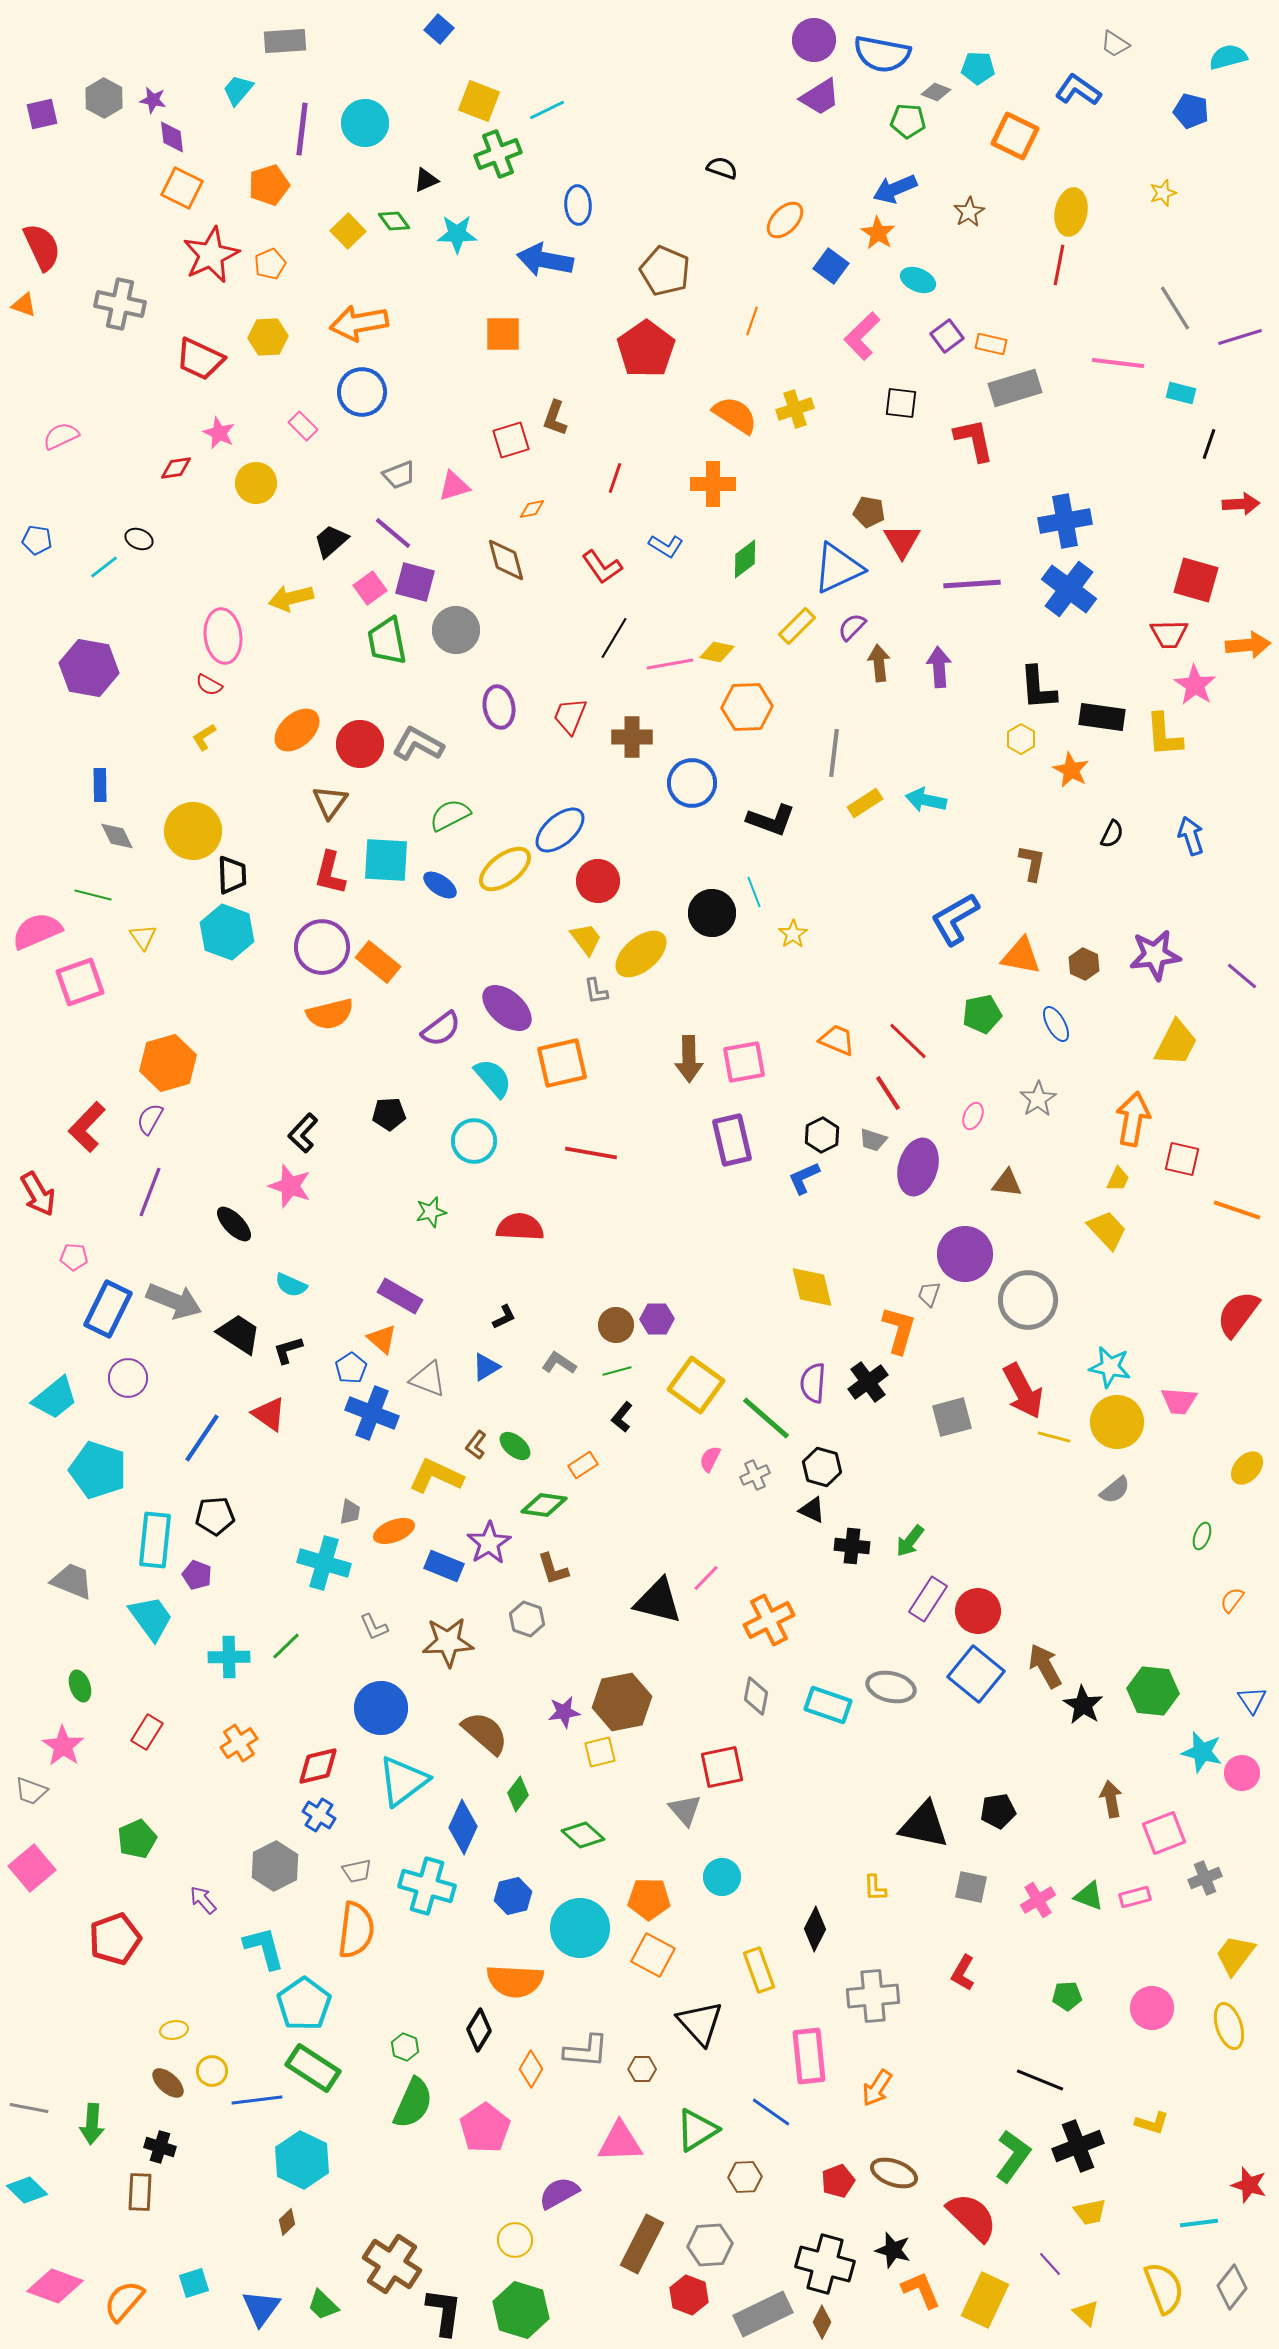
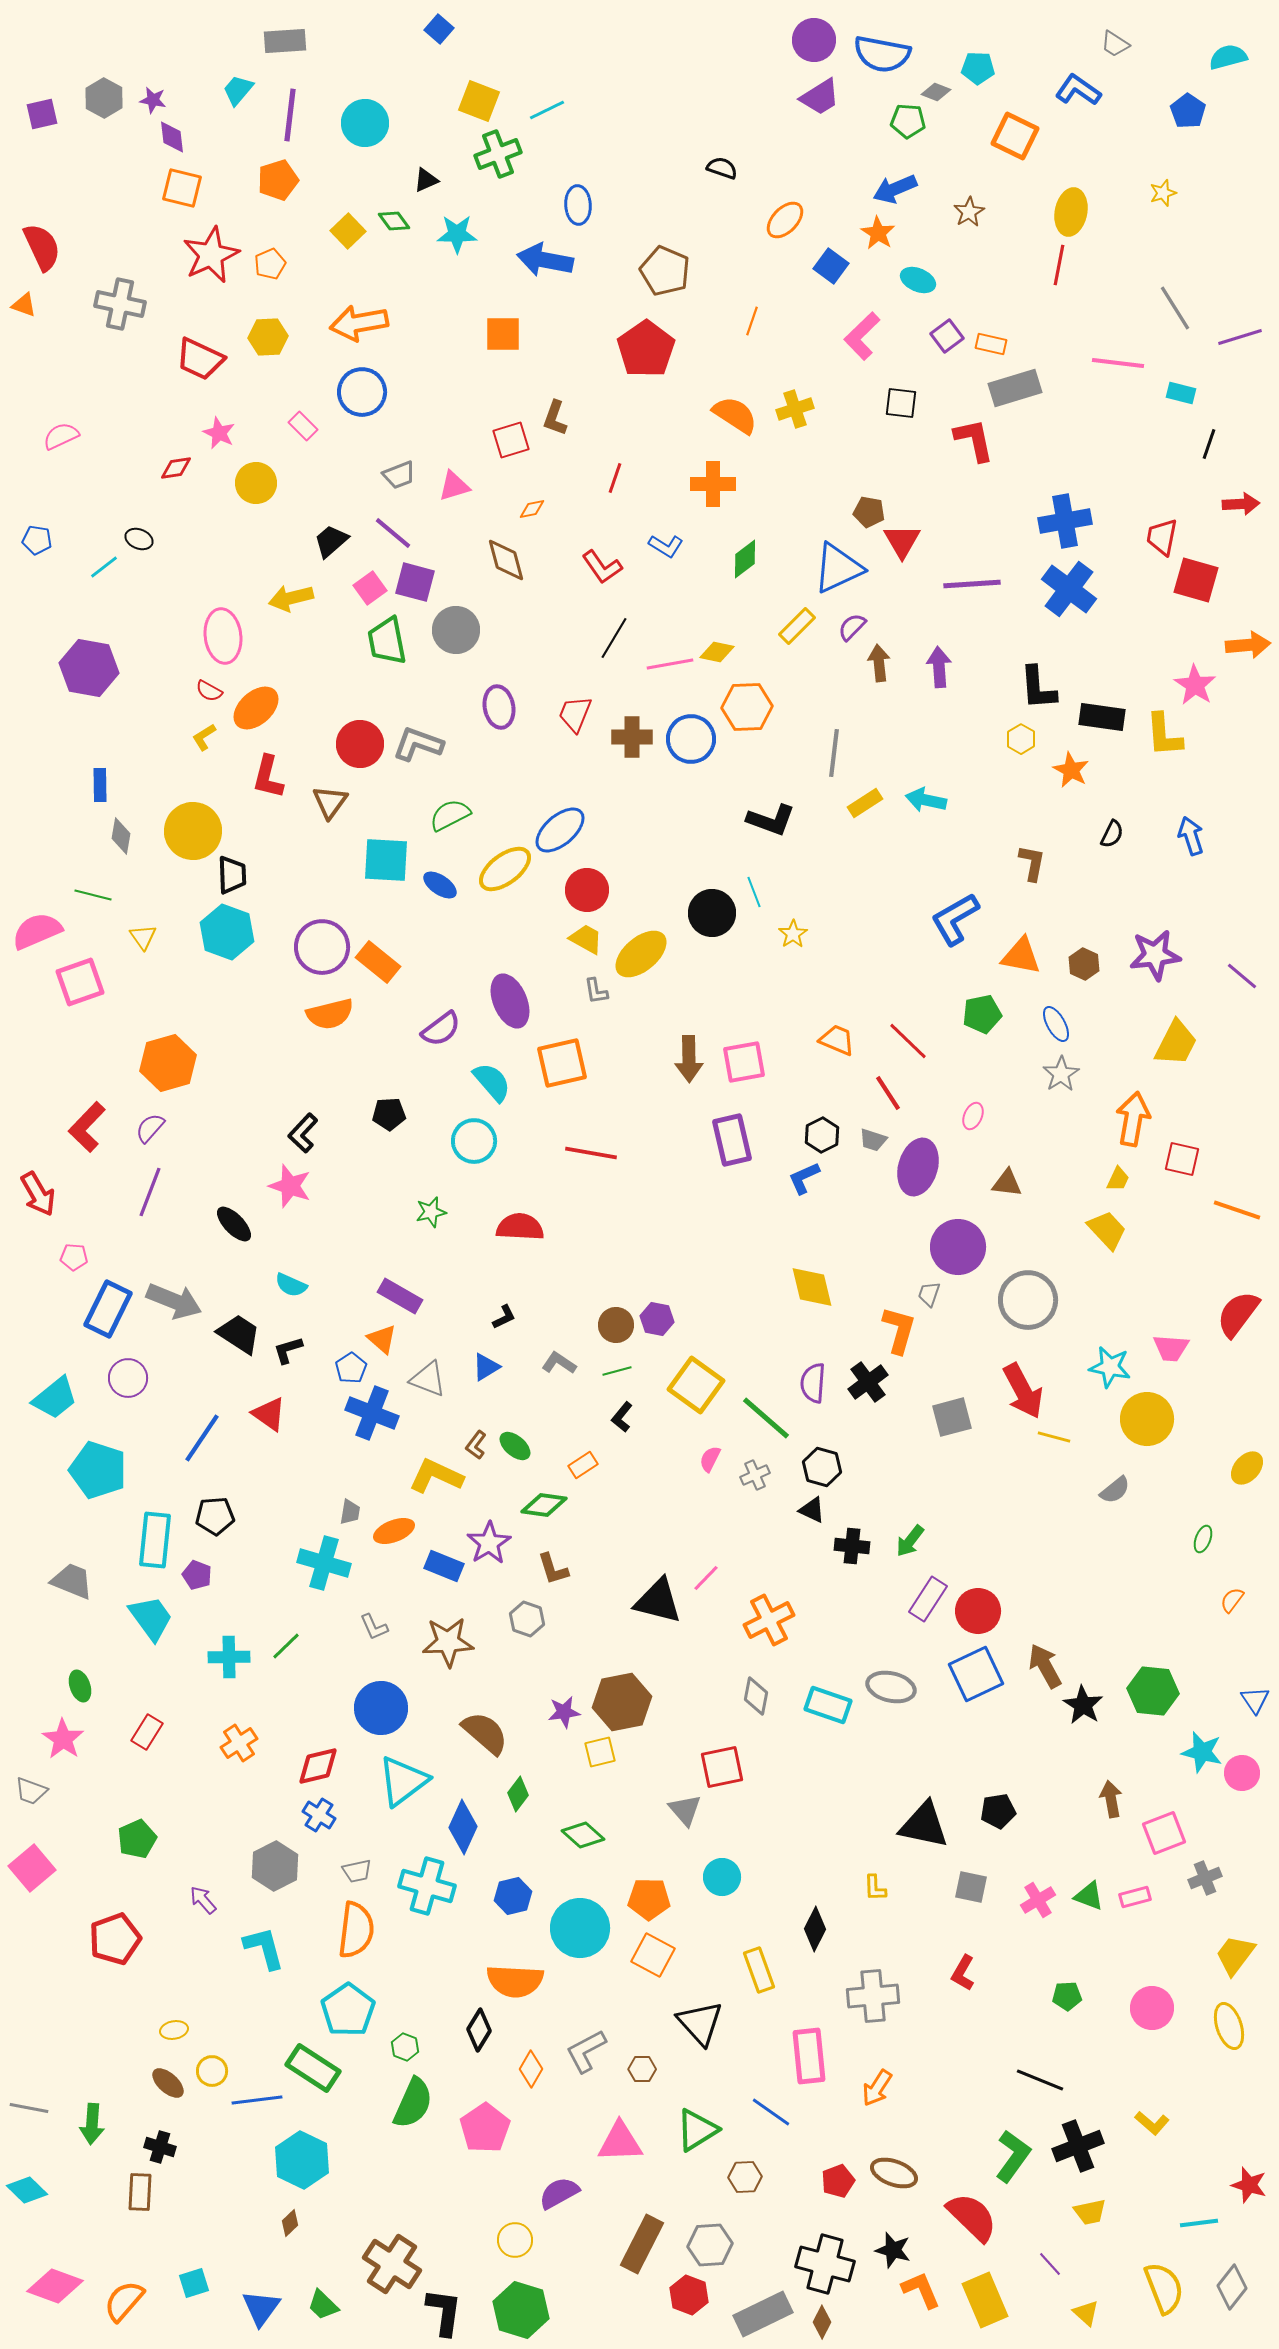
blue pentagon at (1191, 111): moved 3 px left; rotated 20 degrees clockwise
purple line at (302, 129): moved 12 px left, 14 px up
orange pentagon at (269, 185): moved 9 px right, 5 px up
orange square at (182, 188): rotated 12 degrees counterclockwise
red trapezoid at (1169, 634): moved 7 px left, 97 px up; rotated 102 degrees clockwise
red semicircle at (209, 685): moved 6 px down
red trapezoid at (570, 716): moved 5 px right, 2 px up
orange ellipse at (297, 730): moved 41 px left, 22 px up
gray L-shape at (418, 744): rotated 9 degrees counterclockwise
blue circle at (692, 783): moved 1 px left, 44 px up
gray diamond at (117, 836): moved 4 px right; rotated 36 degrees clockwise
red L-shape at (330, 873): moved 62 px left, 96 px up
red circle at (598, 881): moved 11 px left, 9 px down
yellow trapezoid at (586, 939): rotated 24 degrees counterclockwise
purple ellipse at (507, 1008): moved 3 px right, 7 px up; rotated 26 degrees clockwise
cyan semicircle at (493, 1078): moved 1 px left, 4 px down
gray star at (1038, 1099): moved 23 px right, 25 px up
purple semicircle at (150, 1119): moved 9 px down; rotated 12 degrees clockwise
purple circle at (965, 1254): moved 7 px left, 7 px up
purple hexagon at (657, 1319): rotated 12 degrees clockwise
pink trapezoid at (1179, 1401): moved 8 px left, 53 px up
yellow circle at (1117, 1422): moved 30 px right, 3 px up
green ellipse at (1202, 1536): moved 1 px right, 3 px down
blue square at (976, 1674): rotated 26 degrees clockwise
blue triangle at (1252, 1700): moved 3 px right
pink star at (63, 1746): moved 7 px up
cyan pentagon at (304, 2004): moved 44 px right, 6 px down
gray L-shape at (586, 2051): rotated 147 degrees clockwise
yellow L-shape at (1152, 2123): rotated 24 degrees clockwise
brown diamond at (287, 2222): moved 3 px right, 1 px down
yellow rectangle at (985, 2300): rotated 48 degrees counterclockwise
